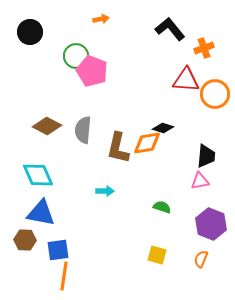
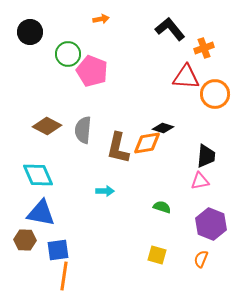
green circle: moved 8 px left, 2 px up
red triangle: moved 3 px up
